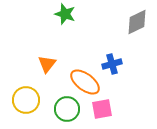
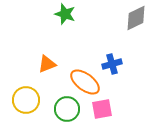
gray diamond: moved 1 px left, 4 px up
orange triangle: rotated 30 degrees clockwise
